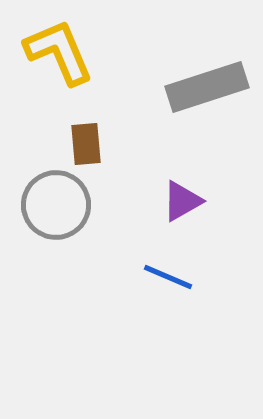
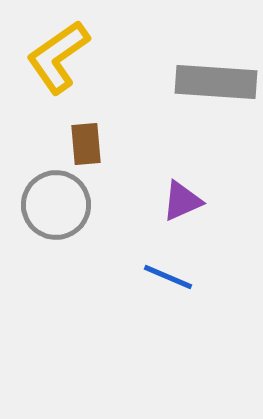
yellow L-shape: moved 1 px left, 5 px down; rotated 102 degrees counterclockwise
gray rectangle: moved 9 px right, 5 px up; rotated 22 degrees clockwise
purple triangle: rotated 6 degrees clockwise
